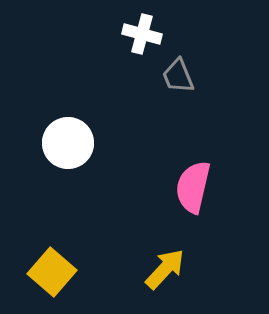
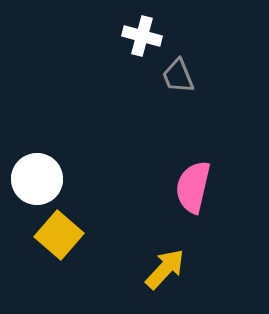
white cross: moved 2 px down
white circle: moved 31 px left, 36 px down
yellow square: moved 7 px right, 37 px up
